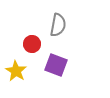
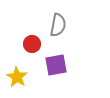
purple square: rotated 30 degrees counterclockwise
yellow star: moved 1 px right, 6 px down
